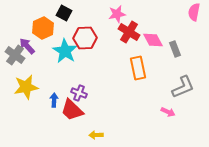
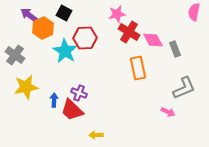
purple arrow: moved 2 px right, 31 px up; rotated 12 degrees counterclockwise
gray L-shape: moved 1 px right, 1 px down
